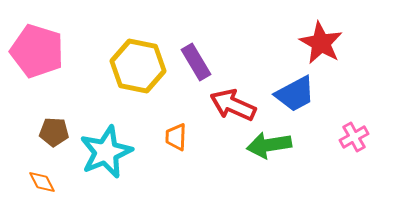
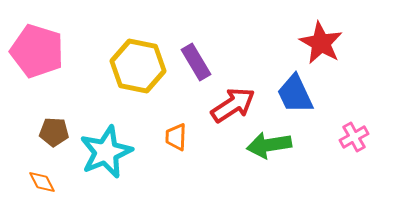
blue trapezoid: rotated 93 degrees clockwise
red arrow: rotated 123 degrees clockwise
